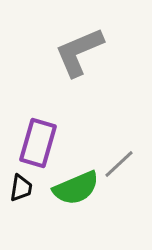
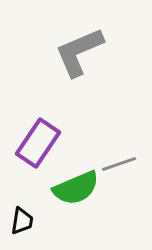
purple rectangle: rotated 18 degrees clockwise
gray line: rotated 24 degrees clockwise
black trapezoid: moved 1 px right, 33 px down
